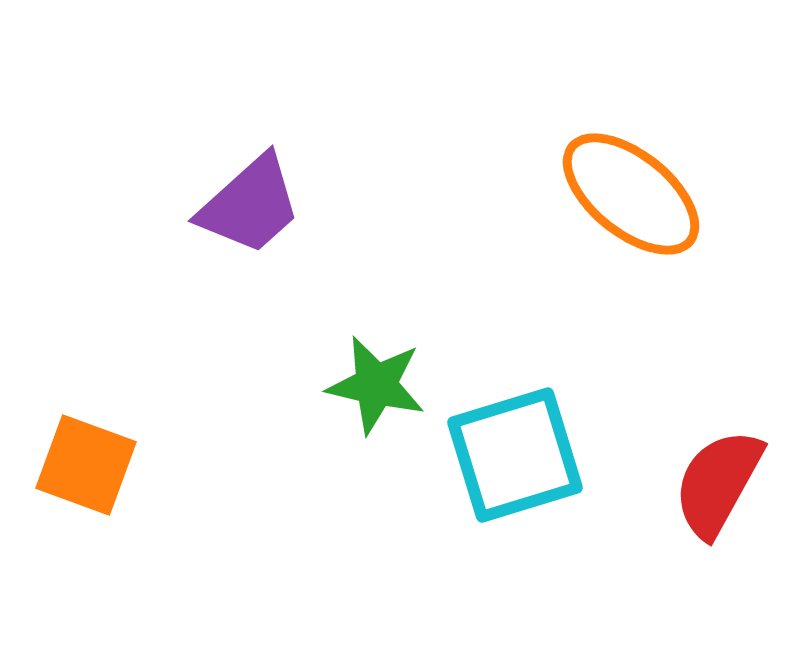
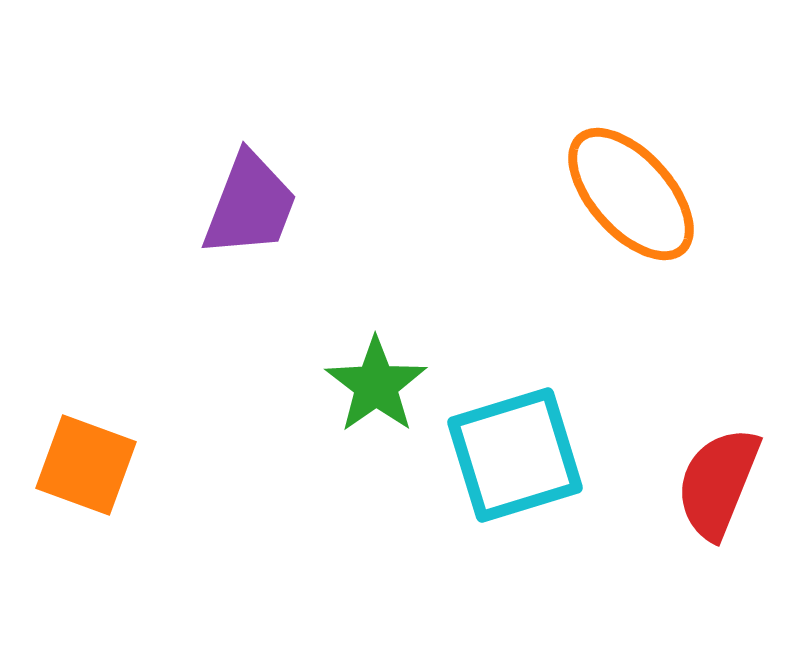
orange ellipse: rotated 9 degrees clockwise
purple trapezoid: rotated 27 degrees counterclockwise
green star: rotated 24 degrees clockwise
red semicircle: rotated 7 degrees counterclockwise
